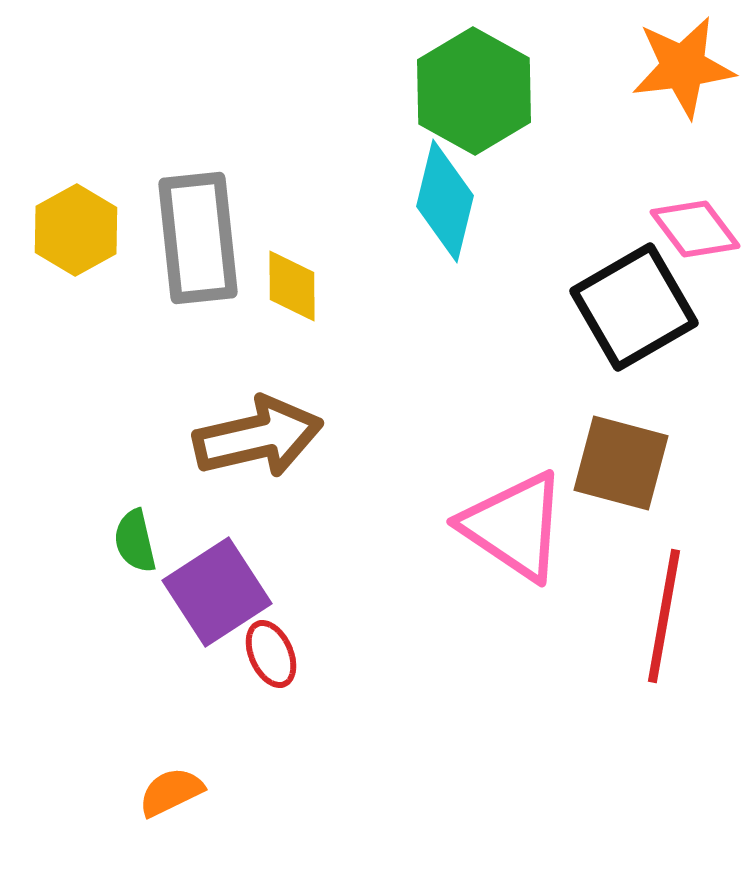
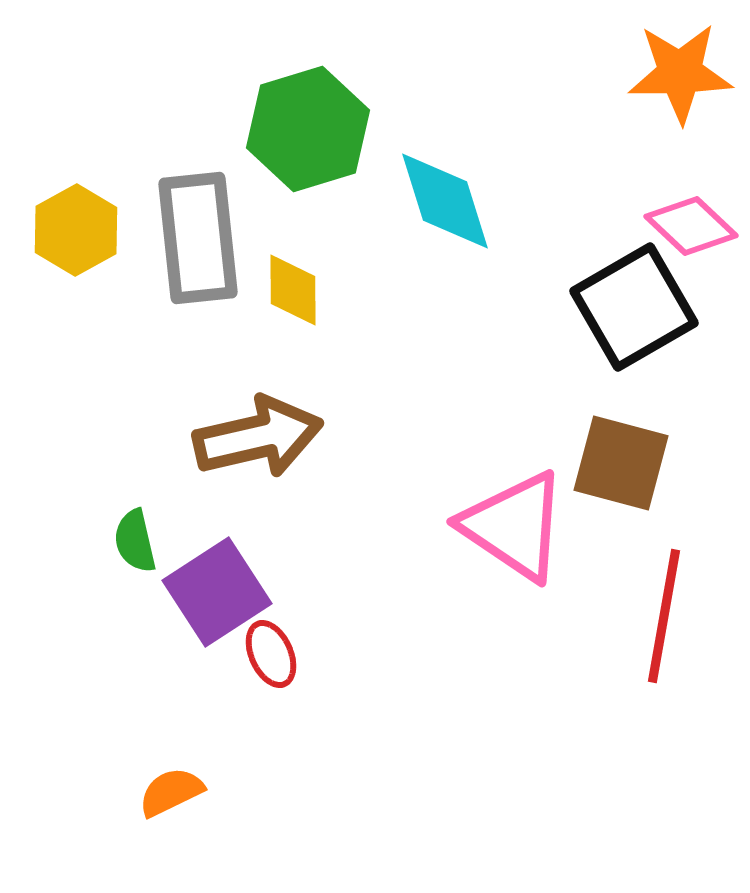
orange star: moved 3 px left, 6 px down; rotated 6 degrees clockwise
green hexagon: moved 166 px left, 38 px down; rotated 14 degrees clockwise
cyan diamond: rotated 31 degrees counterclockwise
pink diamond: moved 4 px left, 3 px up; rotated 10 degrees counterclockwise
yellow diamond: moved 1 px right, 4 px down
